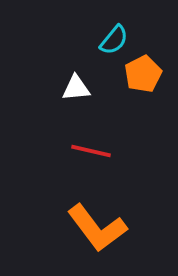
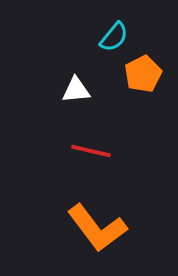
cyan semicircle: moved 3 px up
white triangle: moved 2 px down
